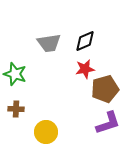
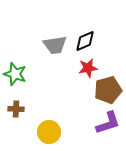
gray trapezoid: moved 6 px right, 2 px down
red star: moved 3 px right, 1 px up
brown pentagon: moved 3 px right, 1 px down
yellow circle: moved 3 px right
